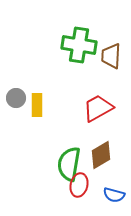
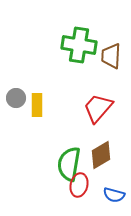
red trapezoid: rotated 20 degrees counterclockwise
